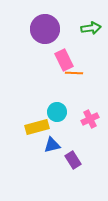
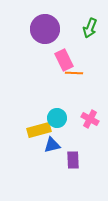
green arrow: moved 1 px left; rotated 120 degrees clockwise
cyan circle: moved 6 px down
pink cross: rotated 36 degrees counterclockwise
yellow rectangle: moved 2 px right, 3 px down
purple rectangle: rotated 30 degrees clockwise
